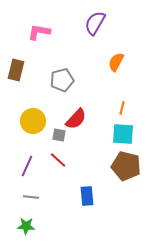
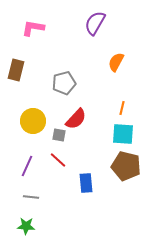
pink L-shape: moved 6 px left, 4 px up
gray pentagon: moved 2 px right, 3 px down
blue rectangle: moved 1 px left, 13 px up
